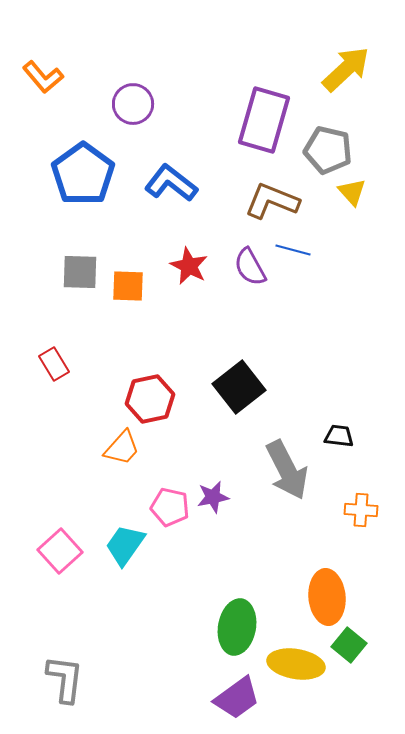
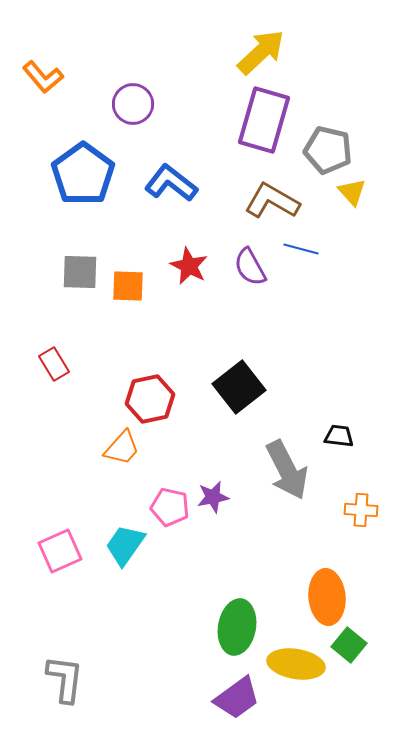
yellow arrow: moved 85 px left, 17 px up
brown L-shape: rotated 8 degrees clockwise
blue line: moved 8 px right, 1 px up
pink square: rotated 18 degrees clockwise
